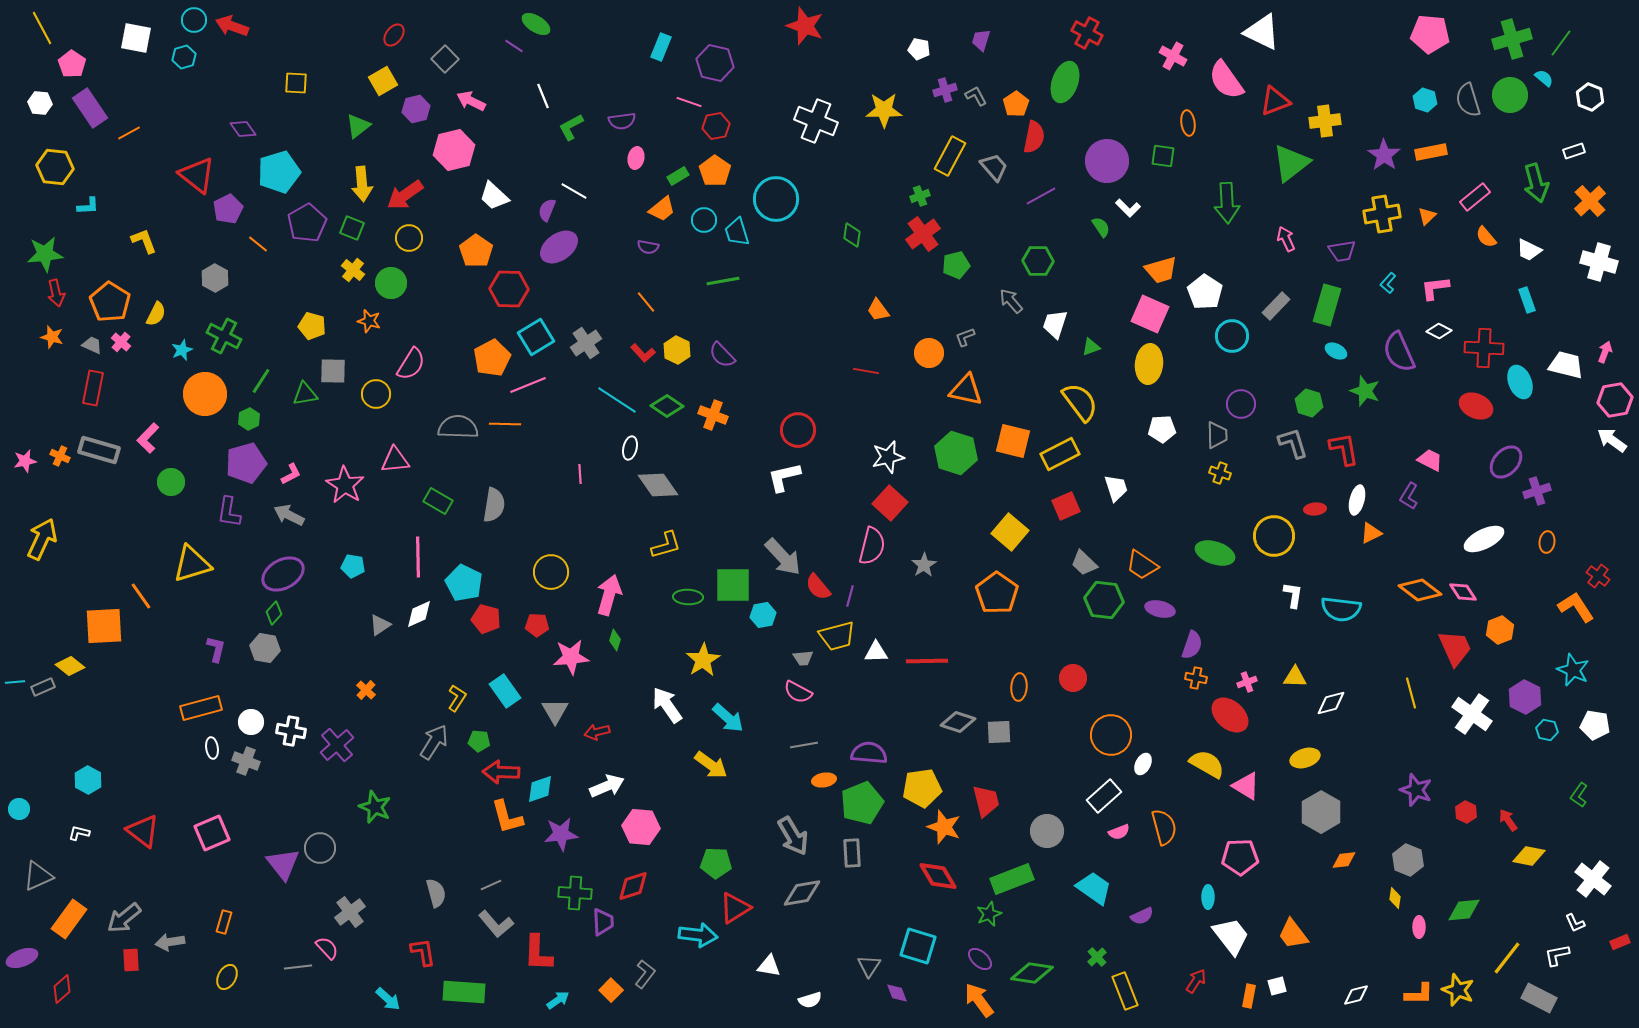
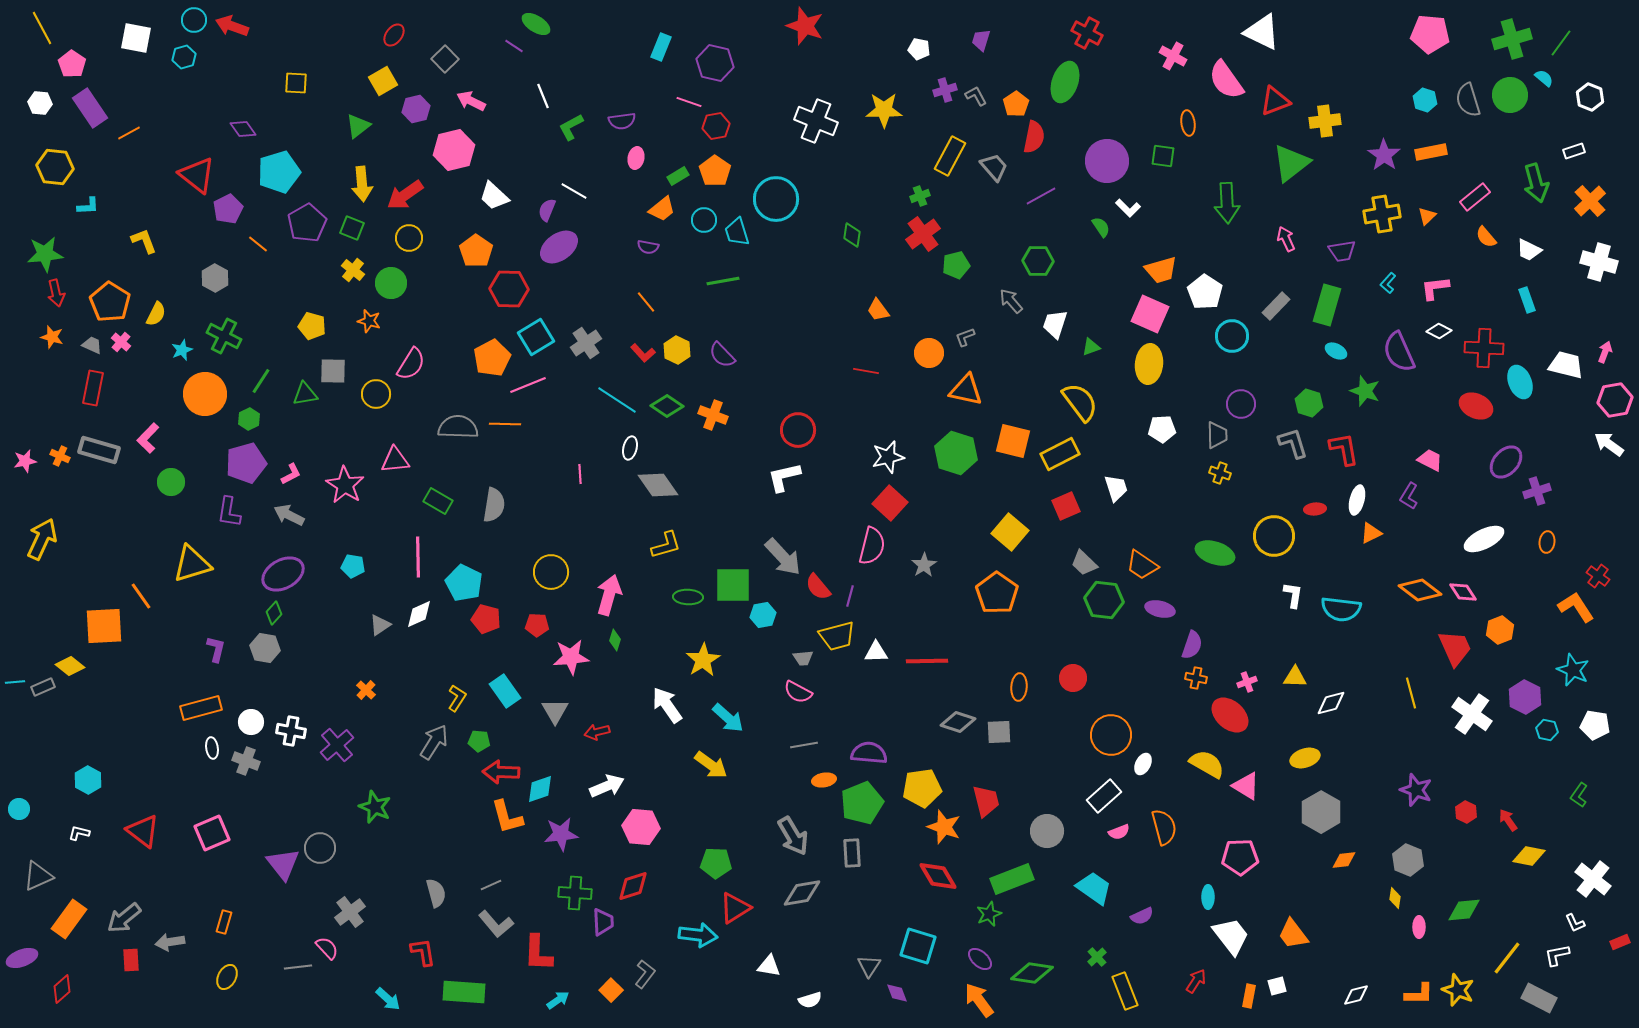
white arrow at (1612, 440): moved 3 px left, 4 px down
